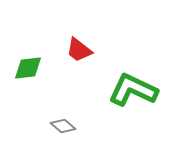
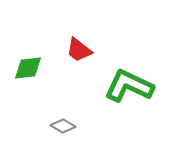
green L-shape: moved 4 px left, 4 px up
gray diamond: rotated 10 degrees counterclockwise
